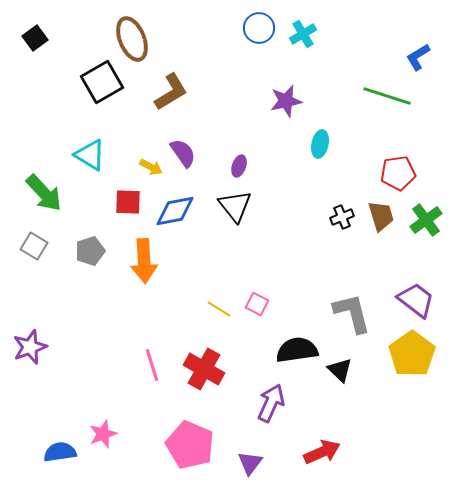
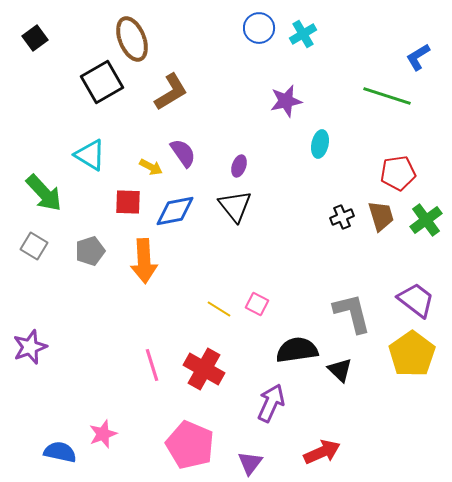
blue semicircle at (60, 452): rotated 20 degrees clockwise
